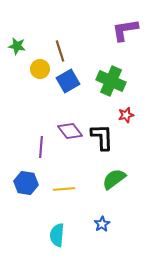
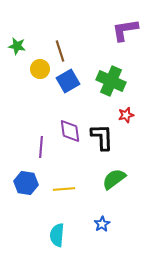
purple diamond: rotated 30 degrees clockwise
